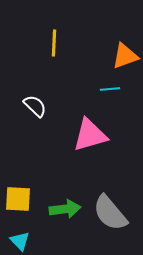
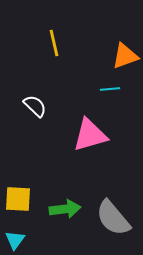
yellow line: rotated 16 degrees counterclockwise
gray semicircle: moved 3 px right, 5 px down
cyan triangle: moved 5 px left, 1 px up; rotated 20 degrees clockwise
